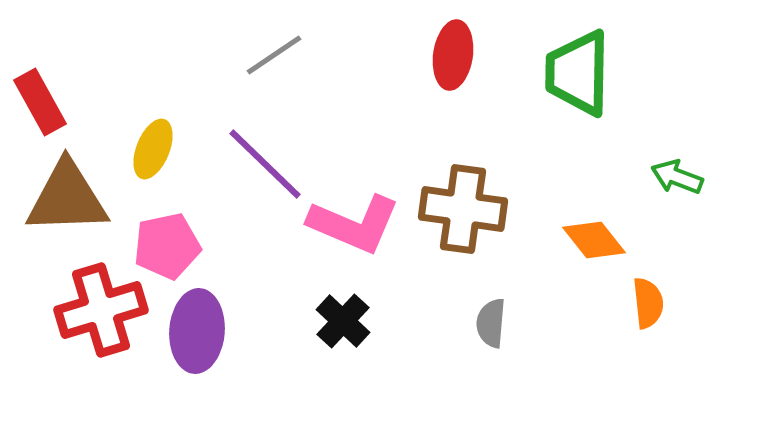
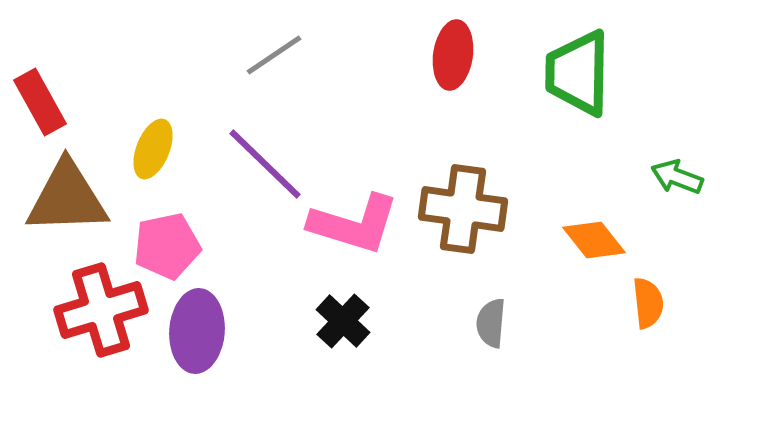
pink L-shape: rotated 6 degrees counterclockwise
